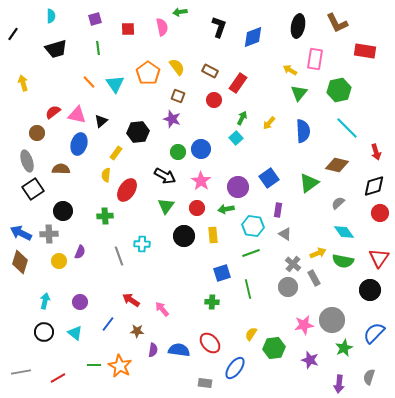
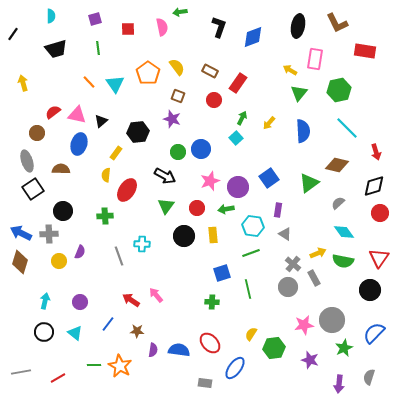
pink star at (201, 181): moved 9 px right; rotated 18 degrees clockwise
pink arrow at (162, 309): moved 6 px left, 14 px up
